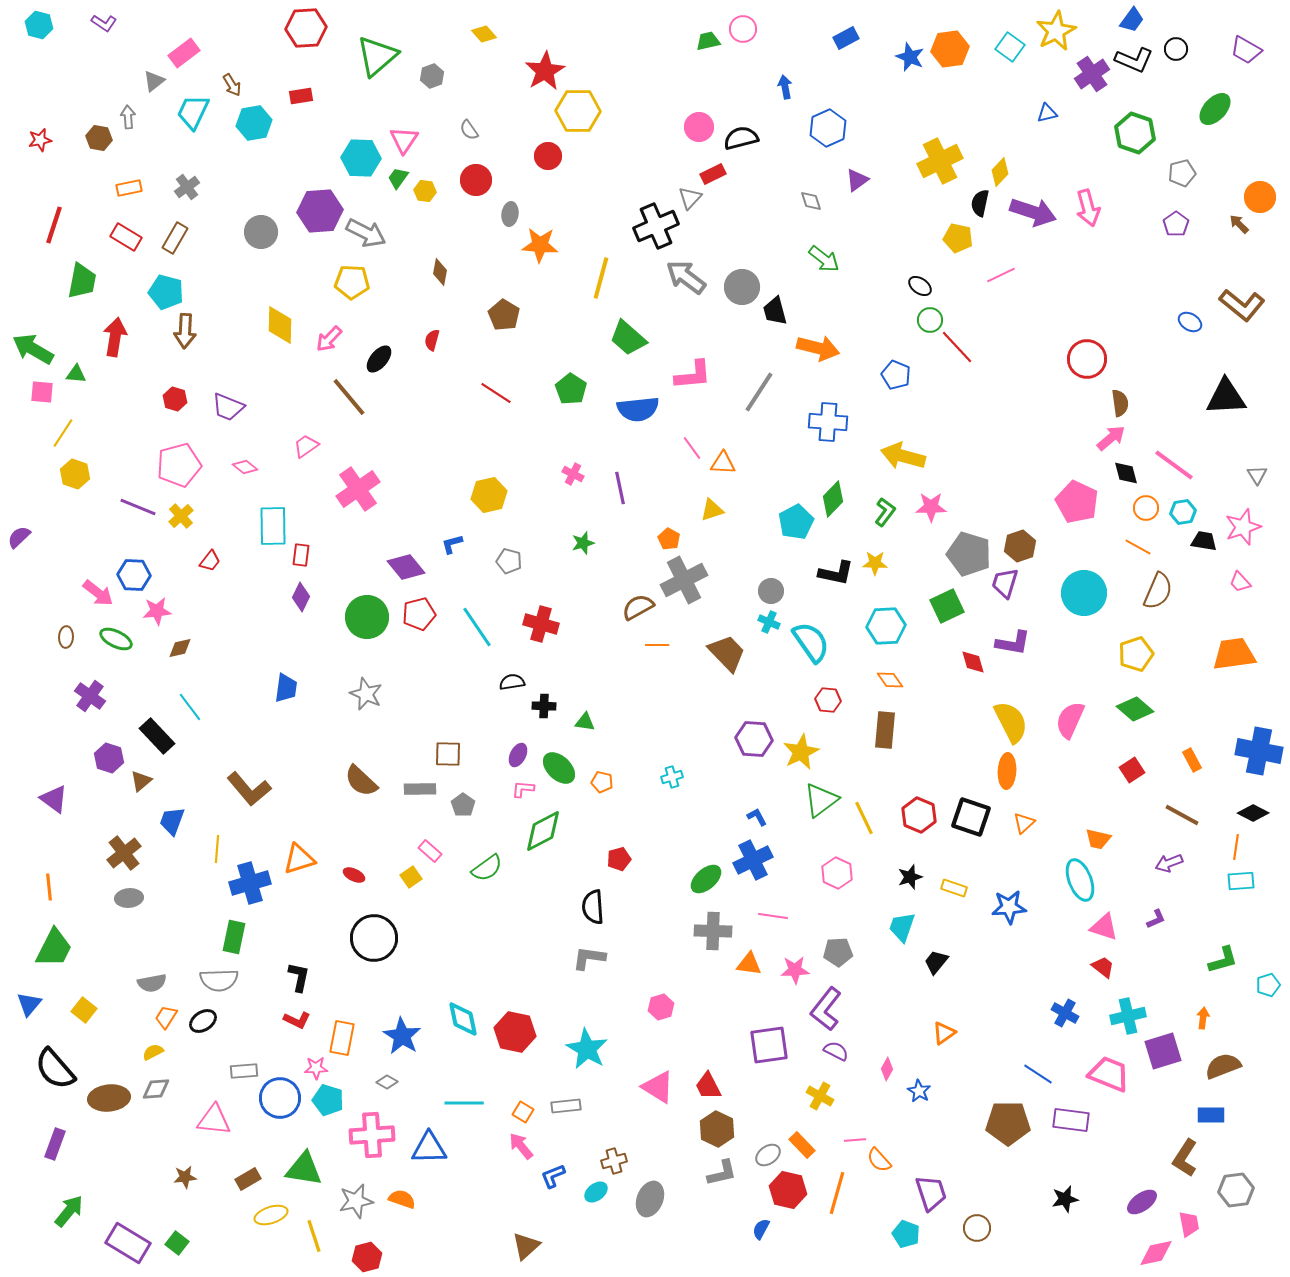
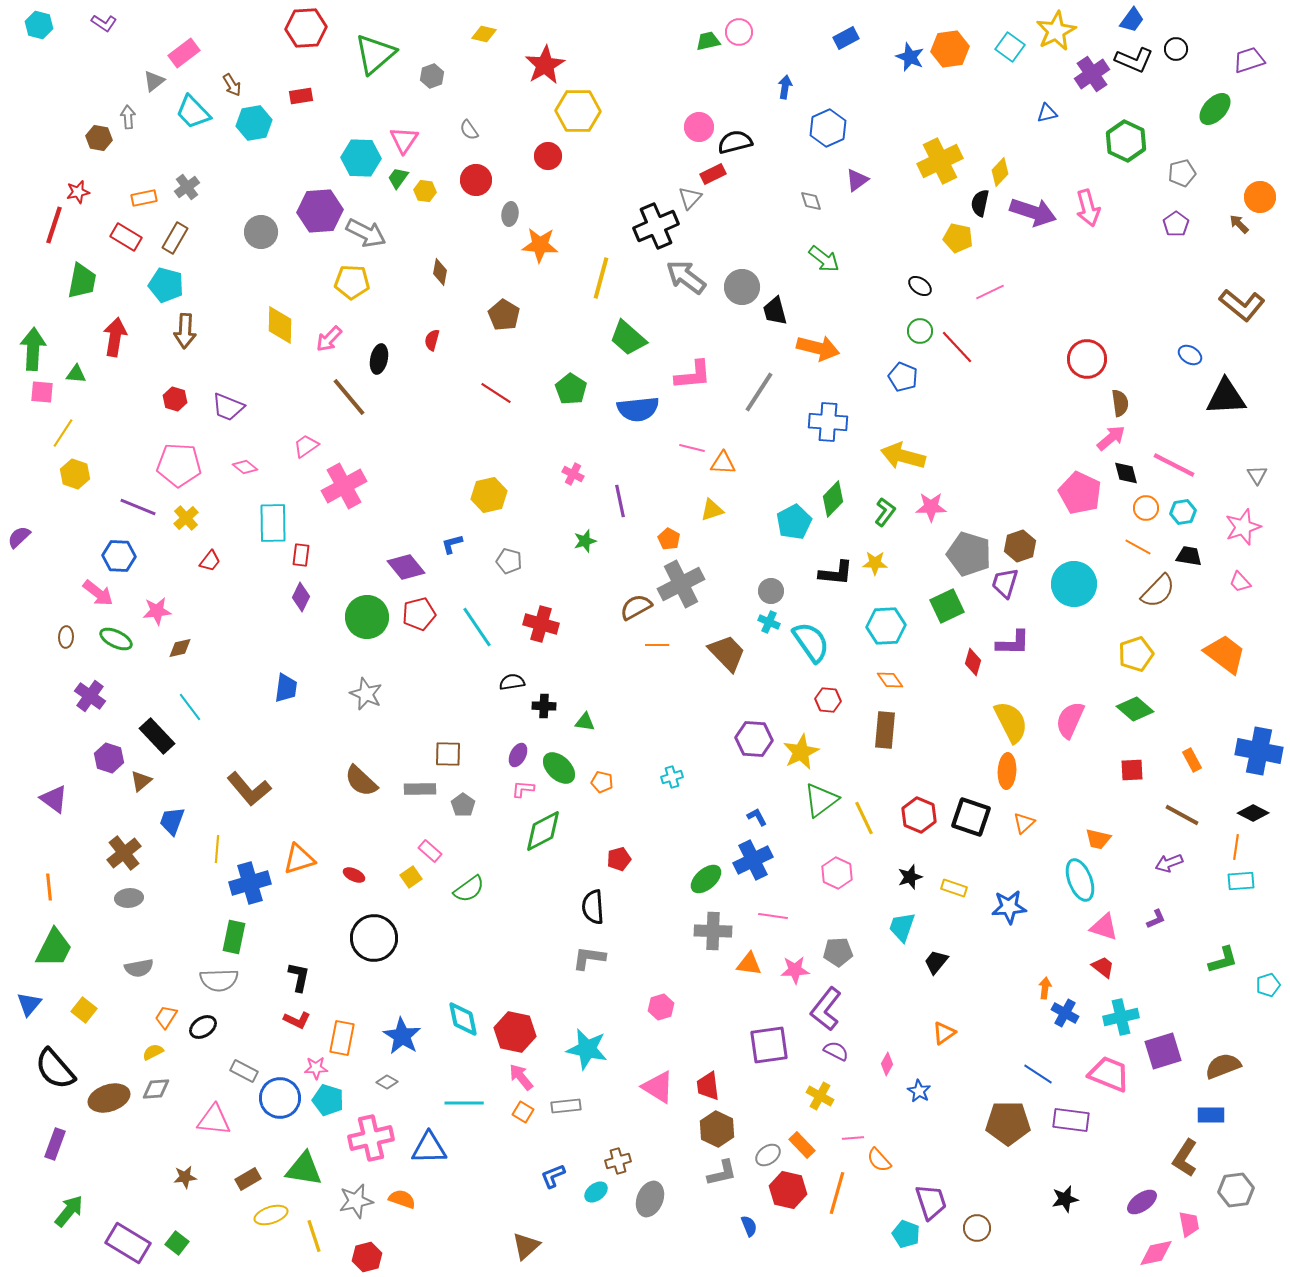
pink circle at (743, 29): moved 4 px left, 3 px down
yellow diamond at (484, 34): rotated 35 degrees counterclockwise
purple trapezoid at (1246, 50): moved 3 px right, 10 px down; rotated 132 degrees clockwise
green triangle at (377, 56): moved 2 px left, 2 px up
red star at (545, 71): moved 6 px up
blue arrow at (785, 87): rotated 20 degrees clockwise
cyan trapezoid at (193, 112): rotated 69 degrees counterclockwise
green hexagon at (1135, 133): moved 9 px left, 8 px down; rotated 6 degrees clockwise
black semicircle at (741, 138): moved 6 px left, 4 px down
red star at (40, 140): moved 38 px right, 52 px down
orange rectangle at (129, 188): moved 15 px right, 10 px down
pink line at (1001, 275): moved 11 px left, 17 px down
cyan pentagon at (166, 292): moved 7 px up
green circle at (930, 320): moved 10 px left, 11 px down
blue ellipse at (1190, 322): moved 33 px down
green arrow at (33, 349): rotated 63 degrees clockwise
black ellipse at (379, 359): rotated 28 degrees counterclockwise
blue pentagon at (896, 375): moved 7 px right, 2 px down
pink line at (692, 448): rotated 40 degrees counterclockwise
pink pentagon at (179, 465): rotated 18 degrees clockwise
pink line at (1174, 465): rotated 9 degrees counterclockwise
purple line at (620, 488): moved 13 px down
pink cross at (358, 489): moved 14 px left, 3 px up; rotated 6 degrees clockwise
pink pentagon at (1077, 502): moved 3 px right, 9 px up
yellow cross at (181, 516): moved 5 px right, 2 px down
cyan pentagon at (796, 522): moved 2 px left
cyan rectangle at (273, 526): moved 3 px up
black trapezoid at (1204, 541): moved 15 px left, 15 px down
green star at (583, 543): moved 2 px right, 2 px up
black L-shape at (836, 573): rotated 6 degrees counterclockwise
blue hexagon at (134, 575): moved 15 px left, 19 px up
gray cross at (684, 580): moved 3 px left, 4 px down
brown semicircle at (1158, 591): rotated 21 degrees clockwise
cyan circle at (1084, 593): moved 10 px left, 9 px up
brown semicircle at (638, 607): moved 2 px left
purple L-shape at (1013, 643): rotated 9 degrees counterclockwise
orange trapezoid at (1234, 654): moved 9 px left; rotated 45 degrees clockwise
red diamond at (973, 662): rotated 32 degrees clockwise
red square at (1132, 770): rotated 30 degrees clockwise
green semicircle at (487, 868): moved 18 px left, 21 px down
gray semicircle at (152, 983): moved 13 px left, 15 px up
cyan cross at (1128, 1016): moved 7 px left, 1 px down
orange arrow at (1203, 1018): moved 158 px left, 30 px up
black ellipse at (203, 1021): moved 6 px down
cyan star at (587, 1049): rotated 18 degrees counterclockwise
pink diamond at (887, 1069): moved 5 px up
gray rectangle at (244, 1071): rotated 32 degrees clockwise
red trapezoid at (708, 1086): rotated 20 degrees clockwise
brown ellipse at (109, 1098): rotated 12 degrees counterclockwise
pink cross at (372, 1135): moved 1 px left, 3 px down; rotated 9 degrees counterclockwise
pink line at (855, 1140): moved 2 px left, 2 px up
pink arrow at (521, 1146): moved 69 px up
brown cross at (614, 1161): moved 4 px right
purple trapezoid at (931, 1193): moved 9 px down
blue semicircle at (761, 1229): moved 12 px left, 3 px up; rotated 130 degrees clockwise
